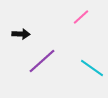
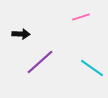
pink line: rotated 24 degrees clockwise
purple line: moved 2 px left, 1 px down
